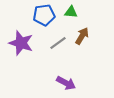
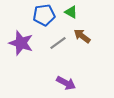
green triangle: rotated 24 degrees clockwise
brown arrow: rotated 84 degrees counterclockwise
